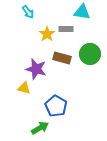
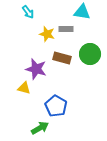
yellow star: rotated 21 degrees counterclockwise
